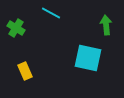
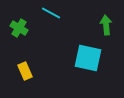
green cross: moved 3 px right
